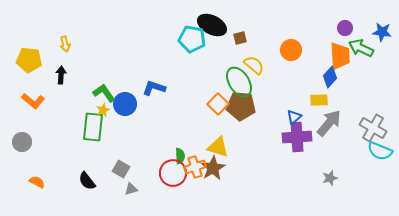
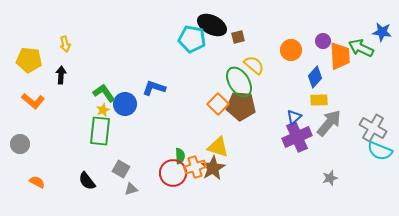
purple circle: moved 22 px left, 13 px down
brown square: moved 2 px left, 1 px up
blue diamond: moved 15 px left
green rectangle: moved 7 px right, 4 px down
purple cross: rotated 20 degrees counterclockwise
gray circle: moved 2 px left, 2 px down
